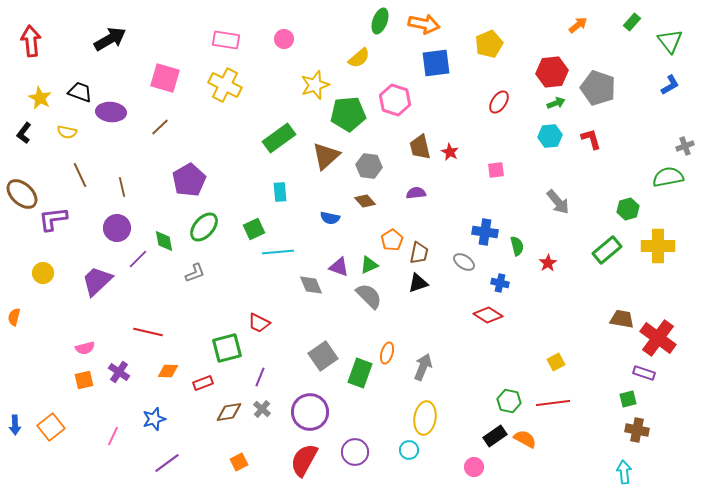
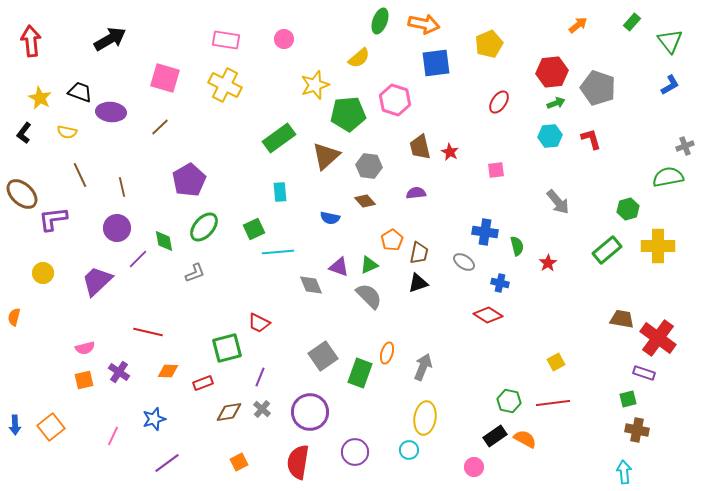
red semicircle at (304, 460): moved 6 px left, 2 px down; rotated 20 degrees counterclockwise
